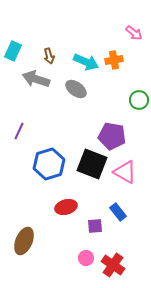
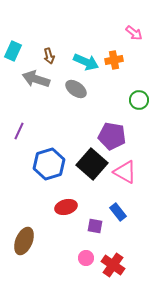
black square: rotated 20 degrees clockwise
purple square: rotated 14 degrees clockwise
